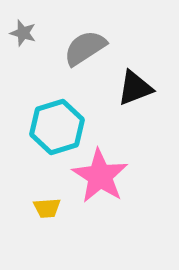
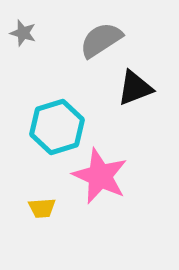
gray semicircle: moved 16 px right, 8 px up
pink star: rotated 8 degrees counterclockwise
yellow trapezoid: moved 5 px left
